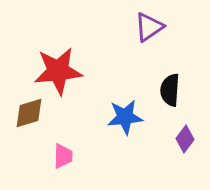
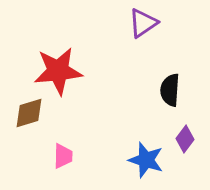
purple triangle: moved 6 px left, 4 px up
blue star: moved 21 px right, 43 px down; rotated 24 degrees clockwise
